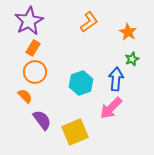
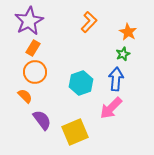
orange L-shape: rotated 10 degrees counterclockwise
green star: moved 9 px left, 5 px up
